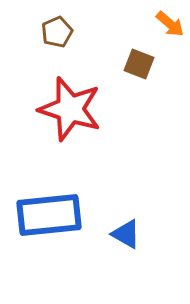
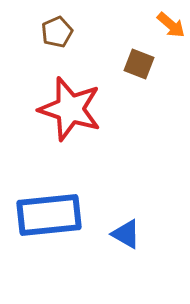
orange arrow: moved 1 px right, 1 px down
